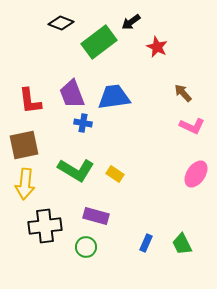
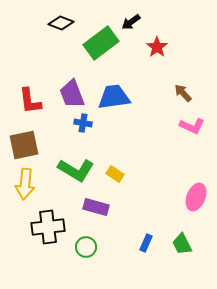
green rectangle: moved 2 px right, 1 px down
red star: rotated 10 degrees clockwise
pink ellipse: moved 23 px down; rotated 12 degrees counterclockwise
purple rectangle: moved 9 px up
black cross: moved 3 px right, 1 px down
